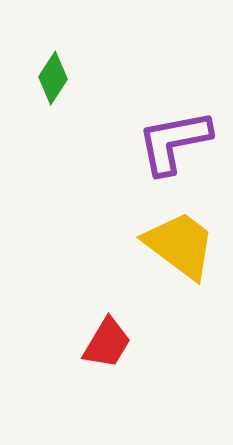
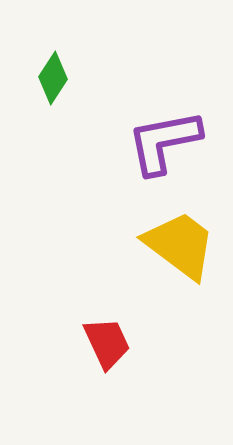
purple L-shape: moved 10 px left
red trapezoid: rotated 56 degrees counterclockwise
